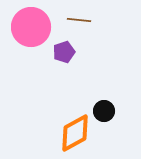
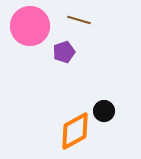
brown line: rotated 10 degrees clockwise
pink circle: moved 1 px left, 1 px up
orange diamond: moved 2 px up
